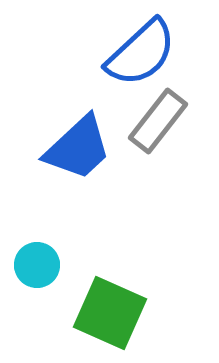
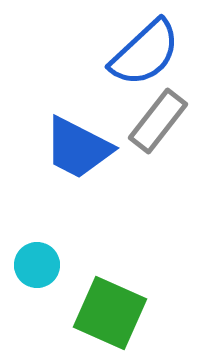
blue semicircle: moved 4 px right
blue trapezoid: rotated 70 degrees clockwise
